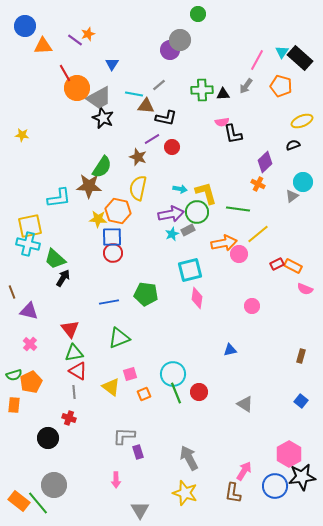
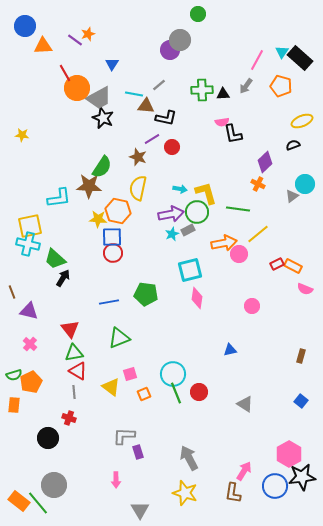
cyan circle at (303, 182): moved 2 px right, 2 px down
